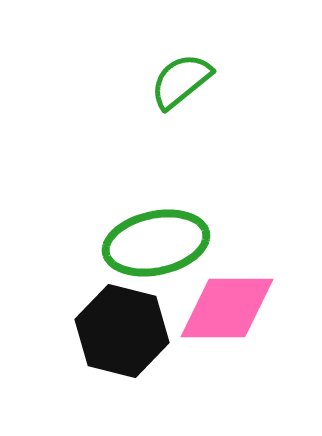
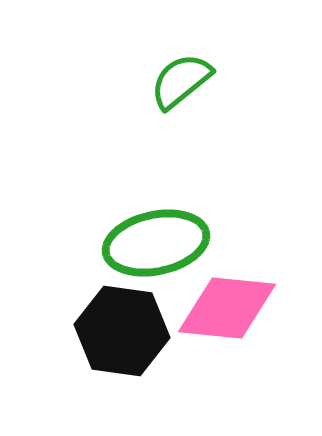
pink diamond: rotated 6 degrees clockwise
black hexagon: rotated 6 degrees counterclockwise
